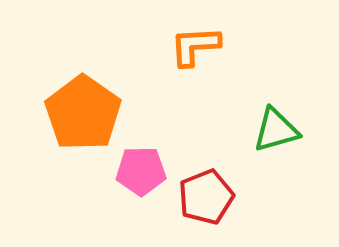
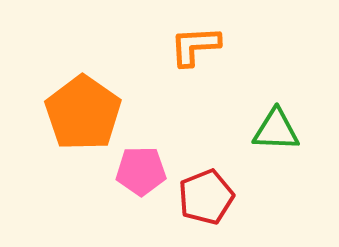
green triangle: rotated 18 degrees clockwise
